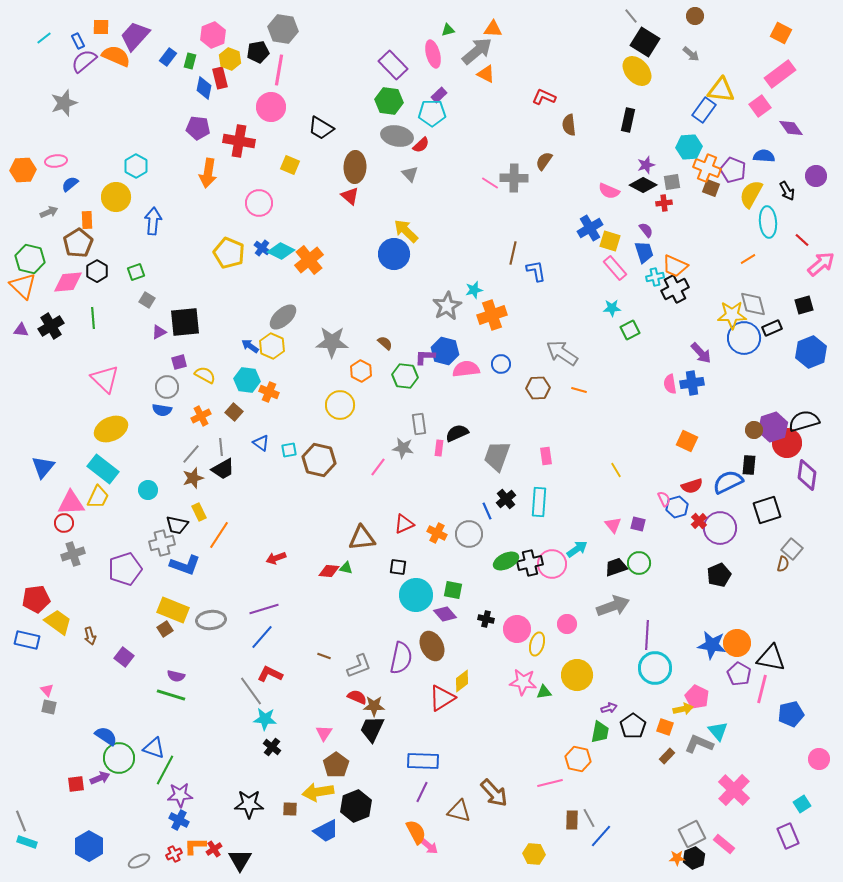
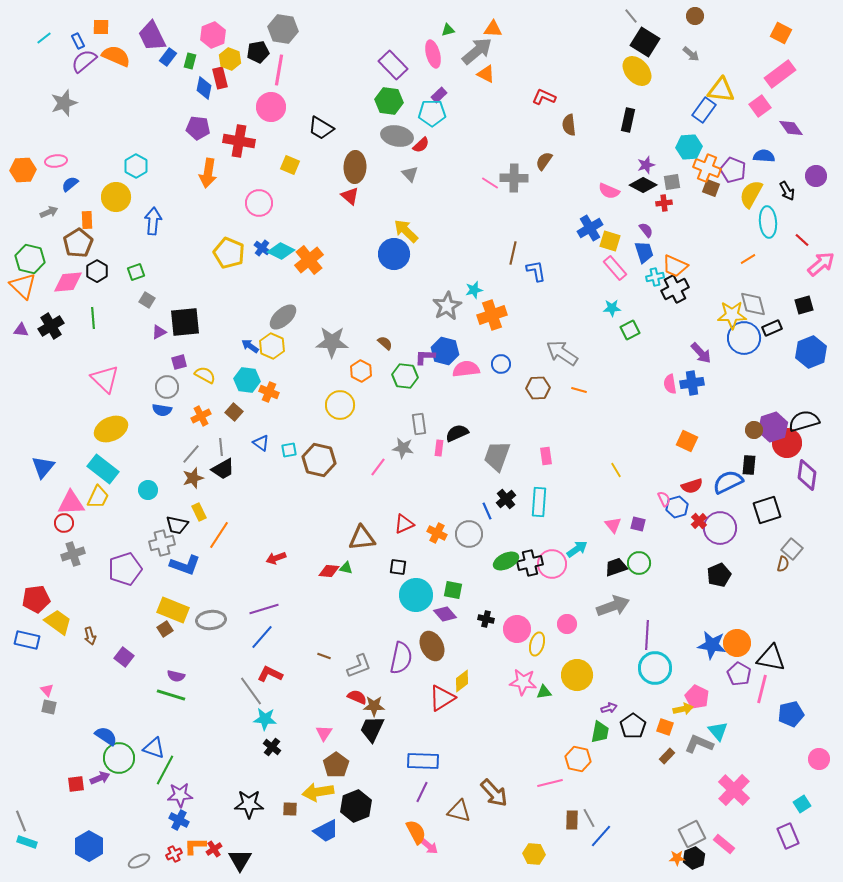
purple trapezoid at (135, 36): moved 17 px right; rotated 68 degrees counterclockwise
